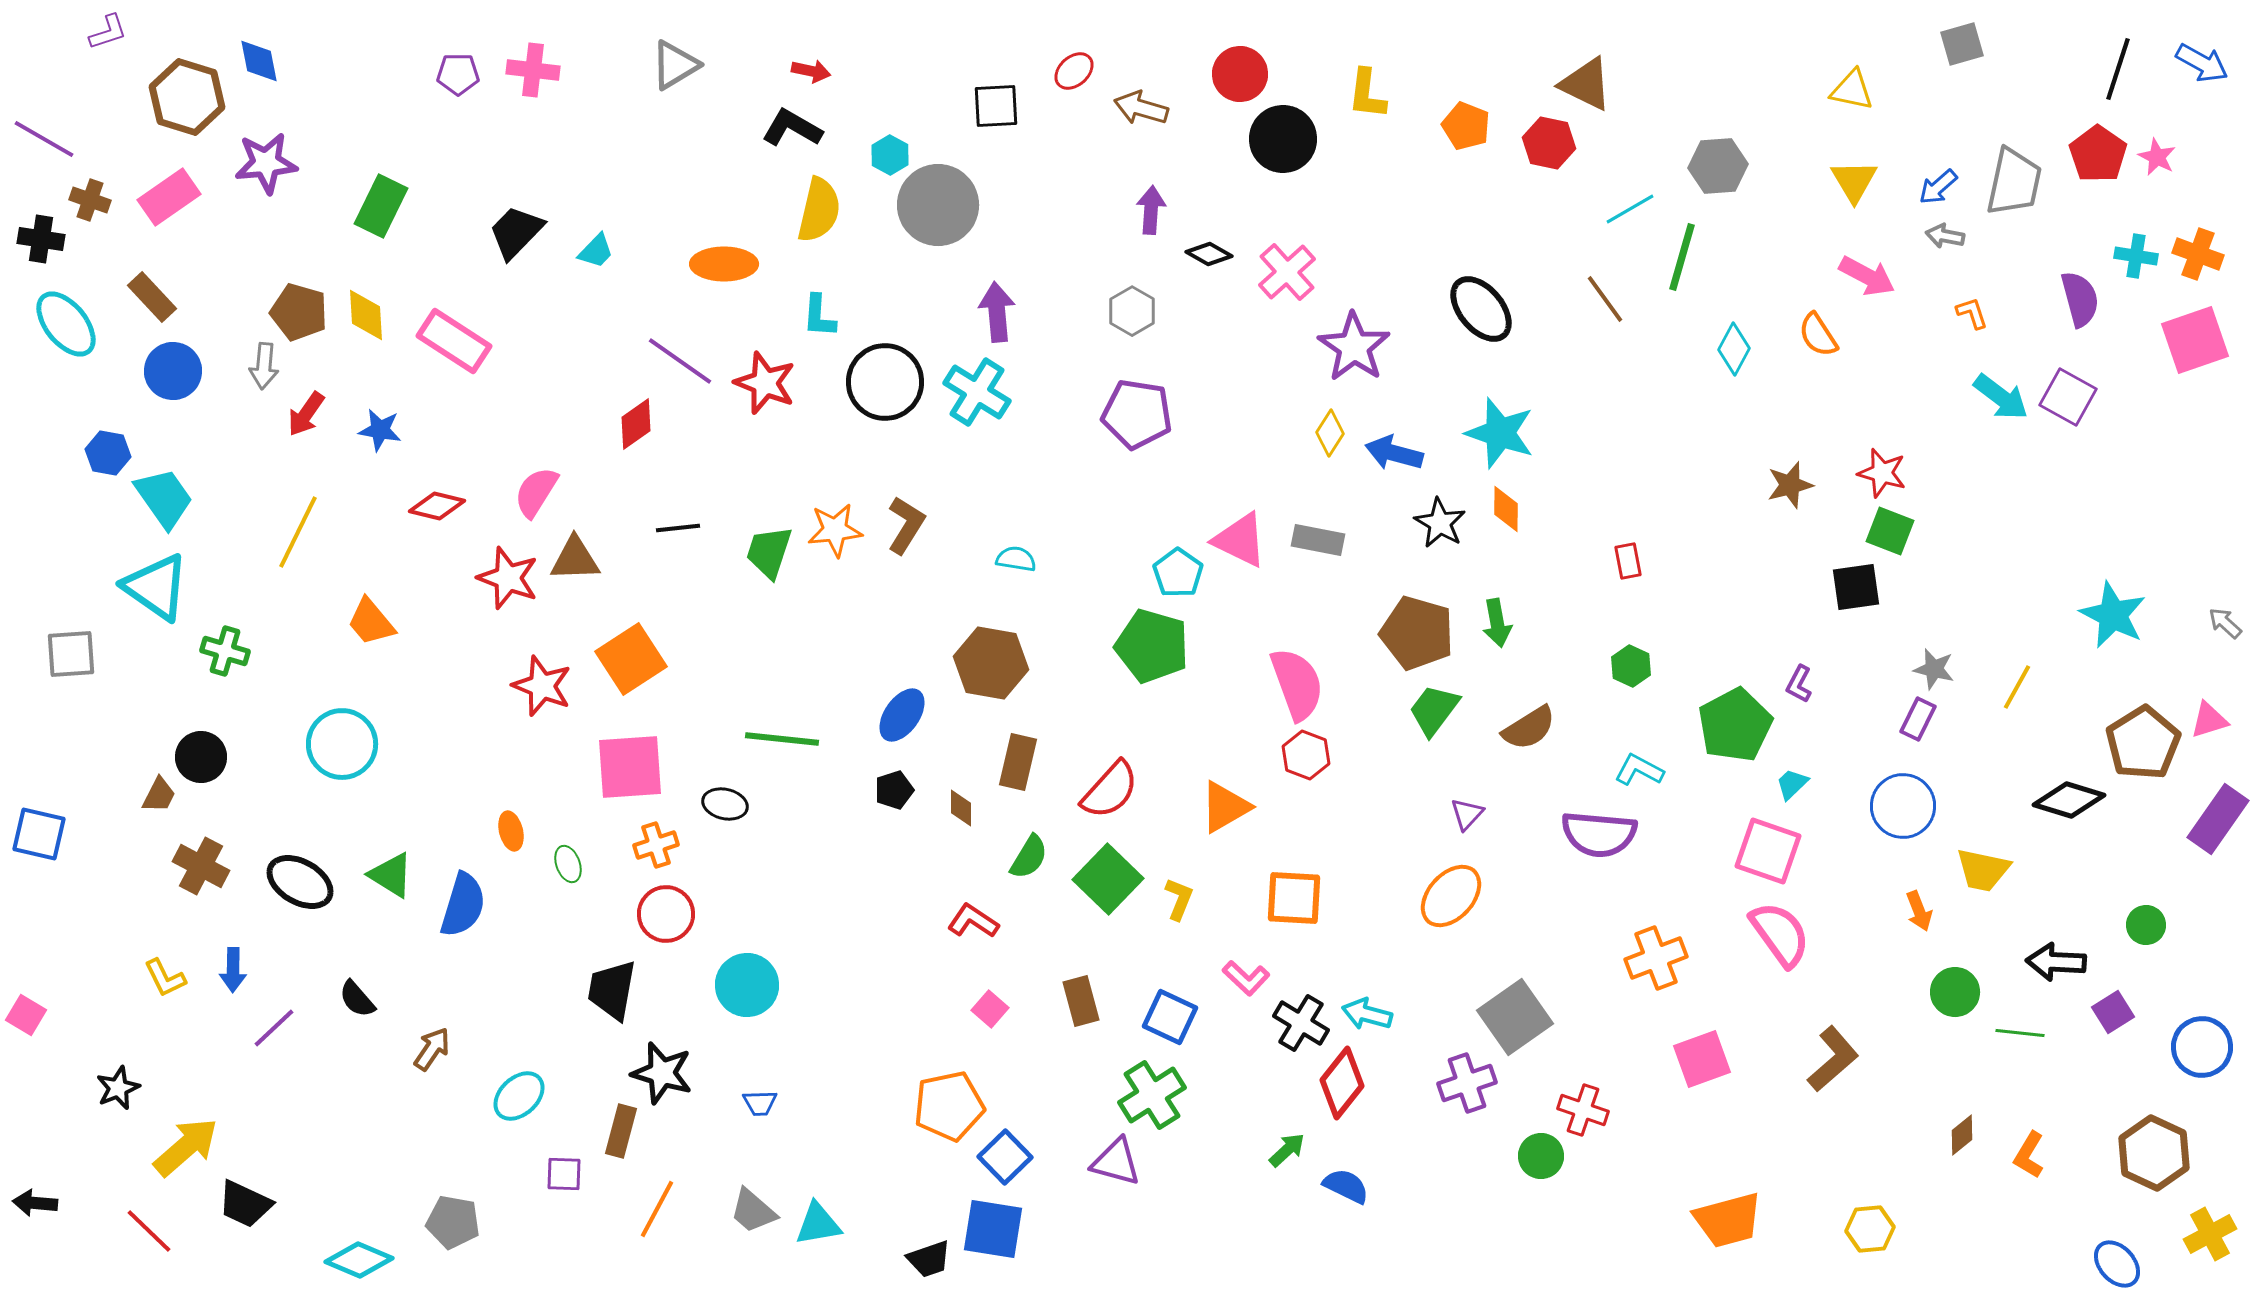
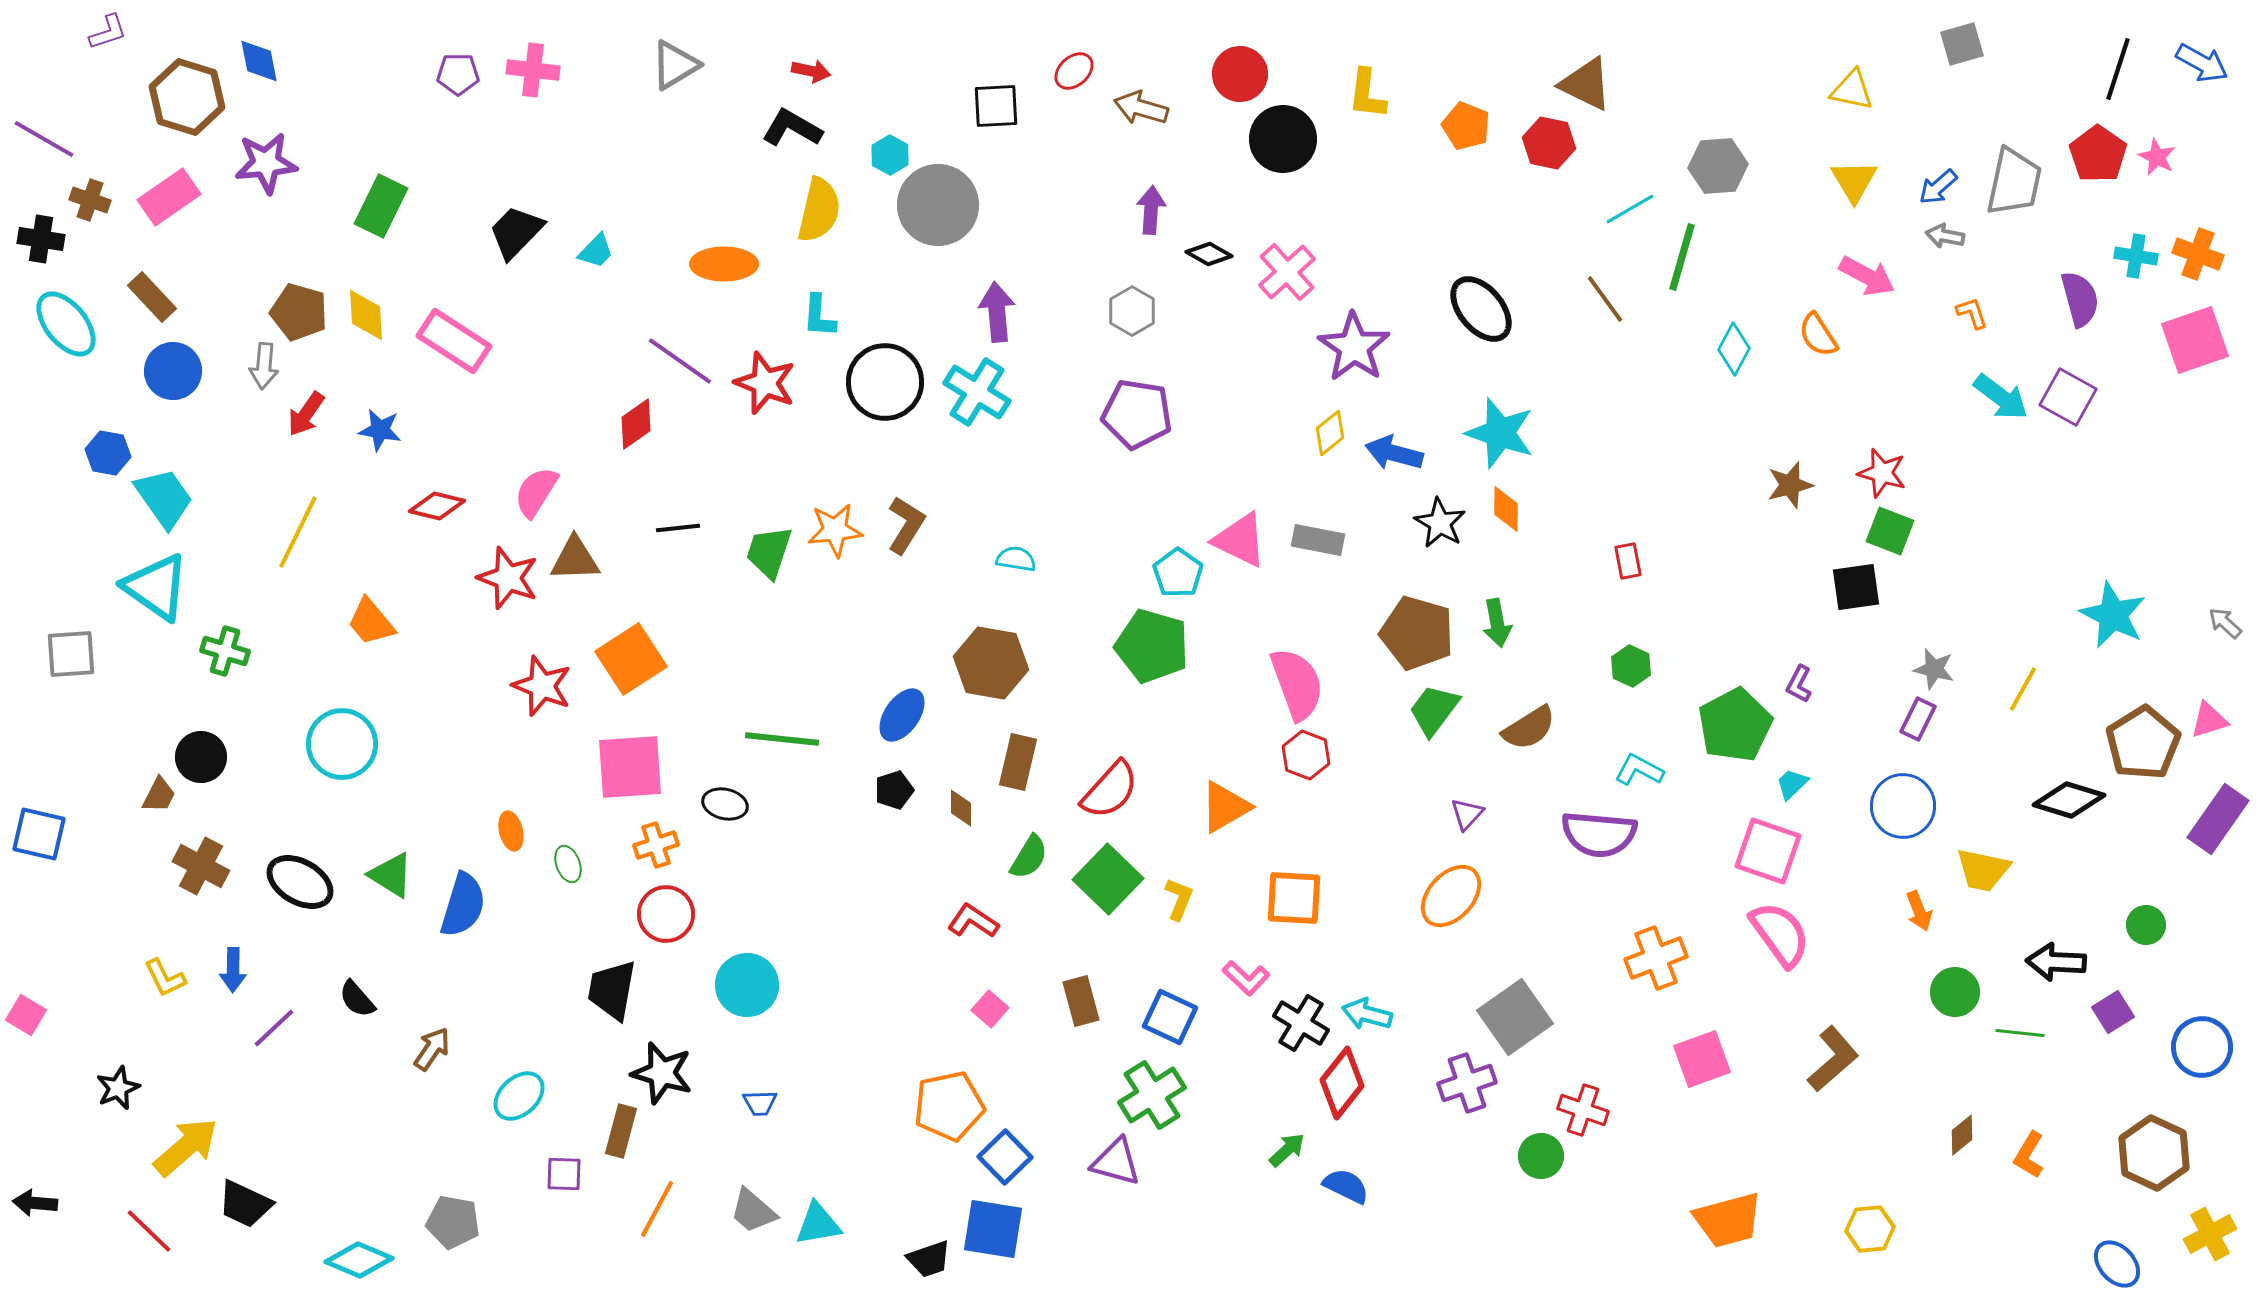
yellow diamond at (1330, 433): rotated 18 degrees clockwise
yellow line at (2017, 687): moved 6 px right, 2 px down
